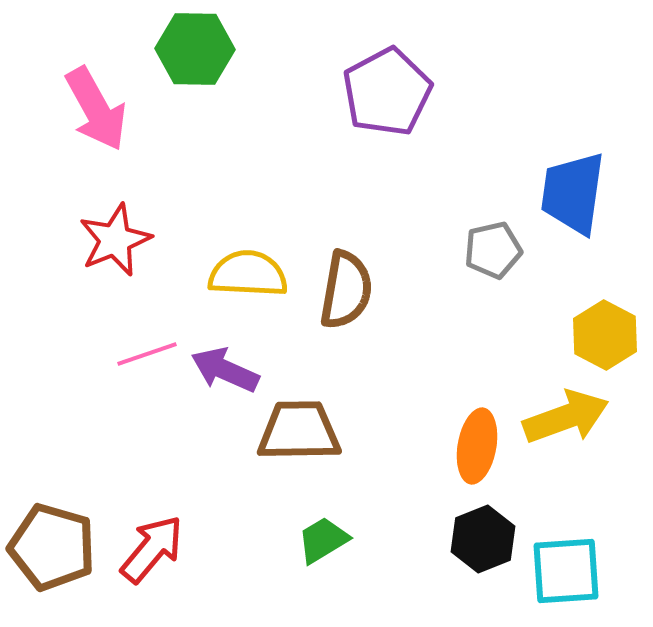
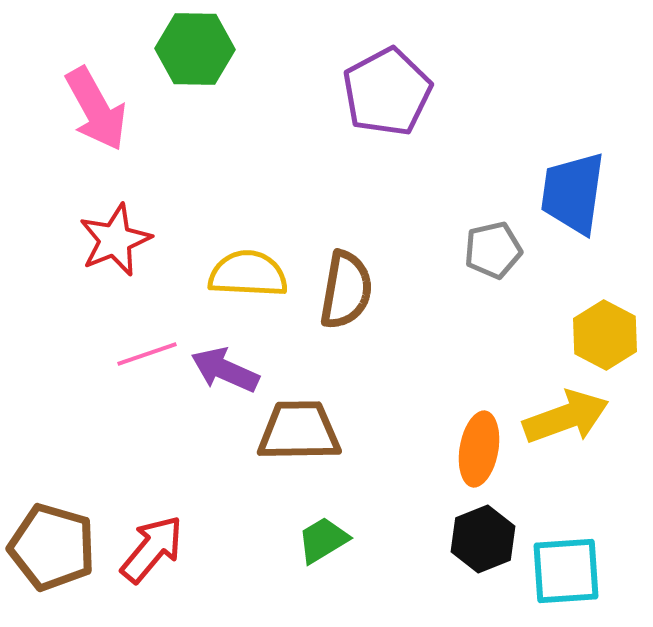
orange ellipse: moved 2 px right, 3 px down
